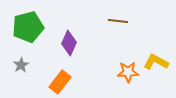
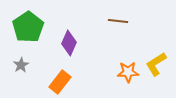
green pentagon: rotated 20 degrees counterclockwise
yellow L-shape: moved 2 px down; rotated 60 degrees counterclockwise
